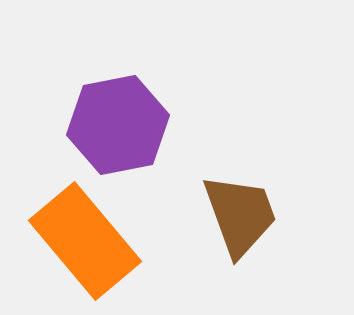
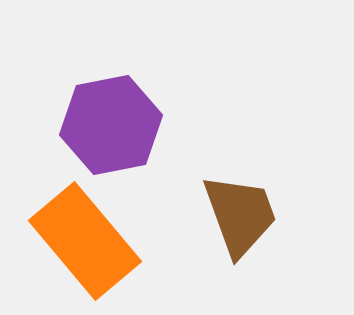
purple hexagon: moved 7 px left
